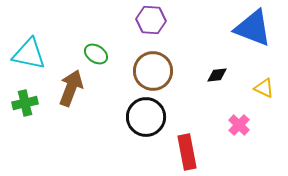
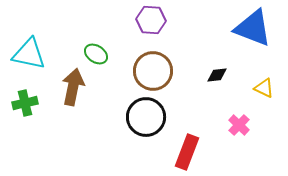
brown arrow: moved 2 px right, 1 px up; rotated 9 degrees counterclockwise
red rectangle: rotated 32 degrees clockwise
